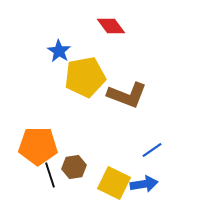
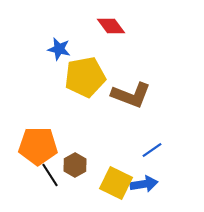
blue star: moved 2 px up; rotated 20 degrees counterclockwise
brown L-shape: moved 4 px right
brown hexagon: moved 1 px right, 2 px up; rotated 20 degrees counterclockwise
black line: rotated 15 degrees counterclockwise
yellow square: moved 2 px right
